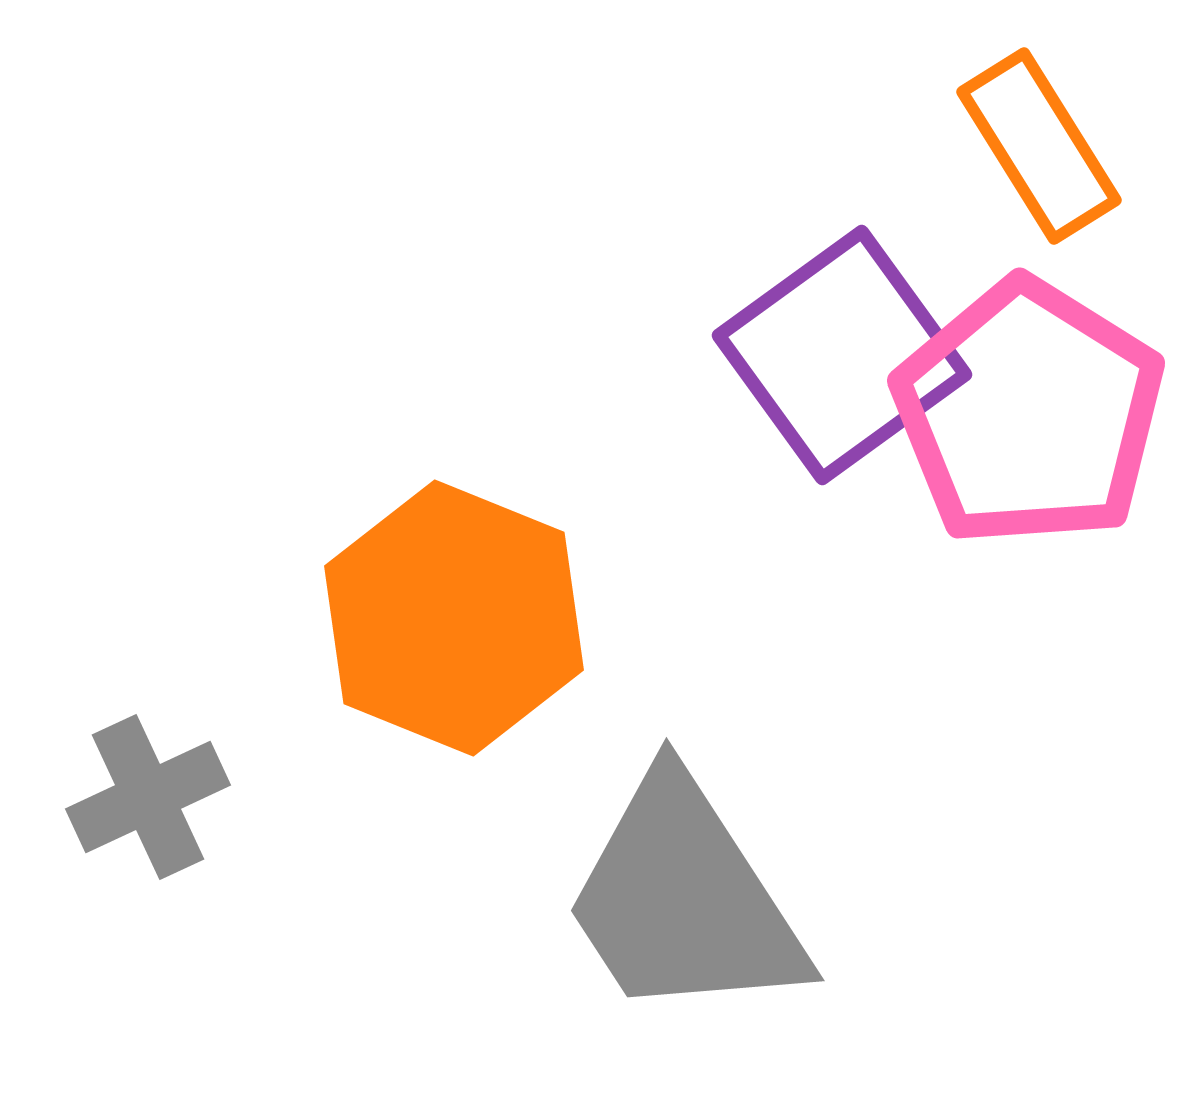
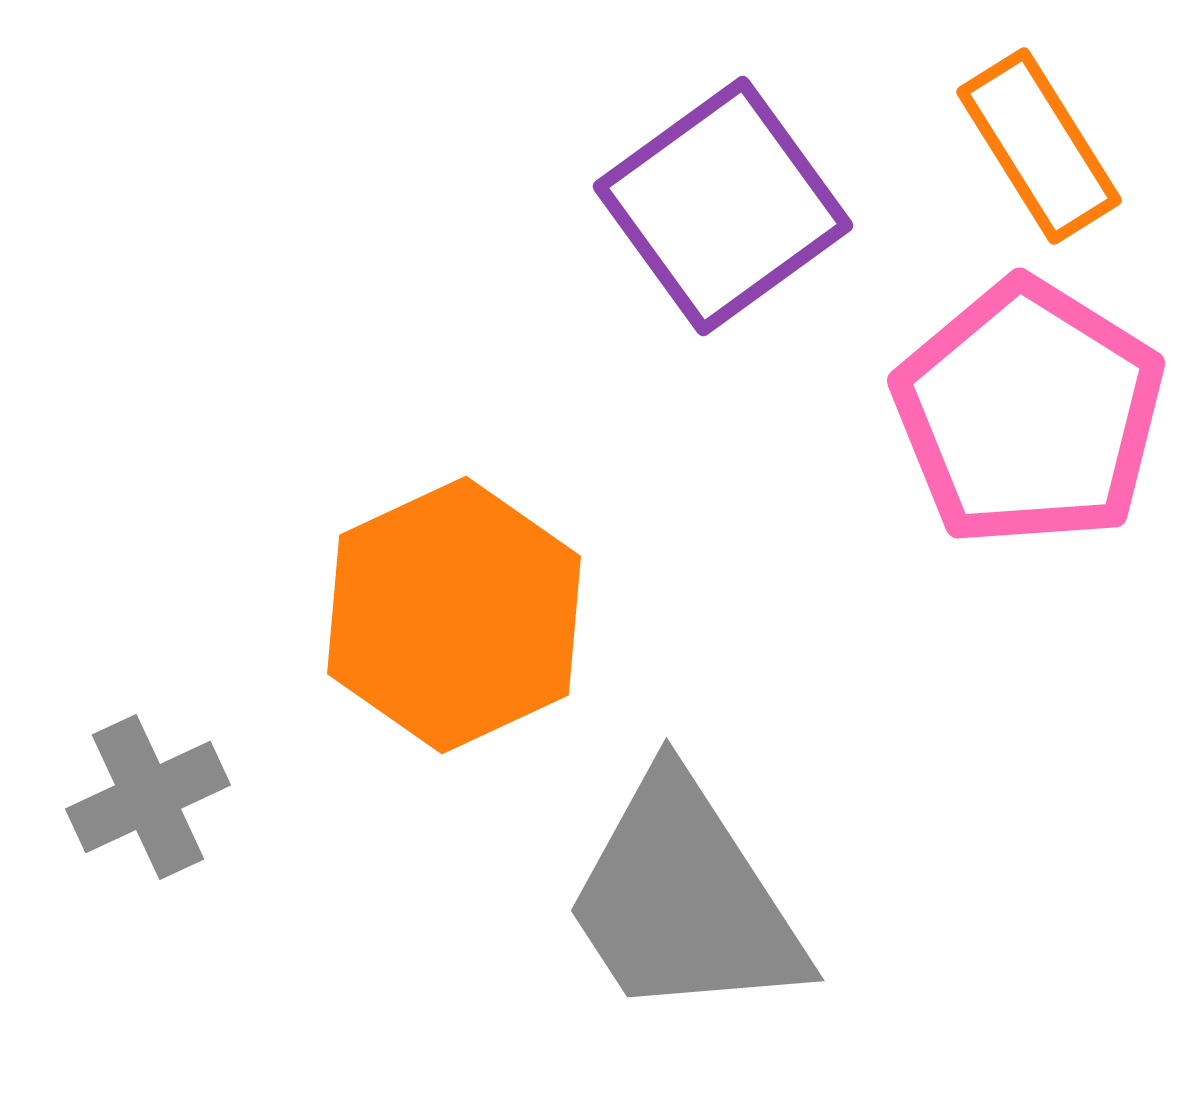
purple square: moved 119 px left, 149 px up
orange hexagon: moved 3 px up; rotated 13 degrees clockwise
